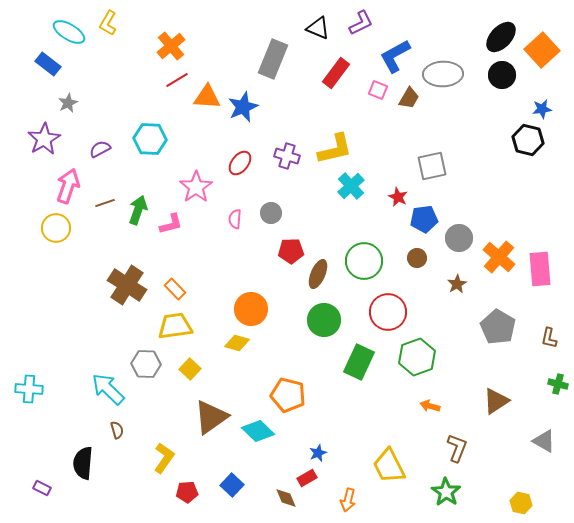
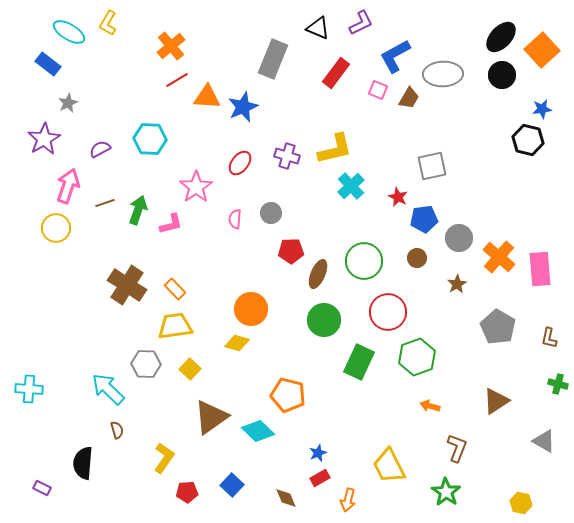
red rectangle at (307, 478): moved 13 px right
